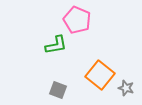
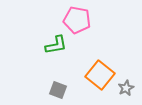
pink pentagon: rotated 12 degrees counterclockwise
gray star: rotated 28 degrees clockwise
